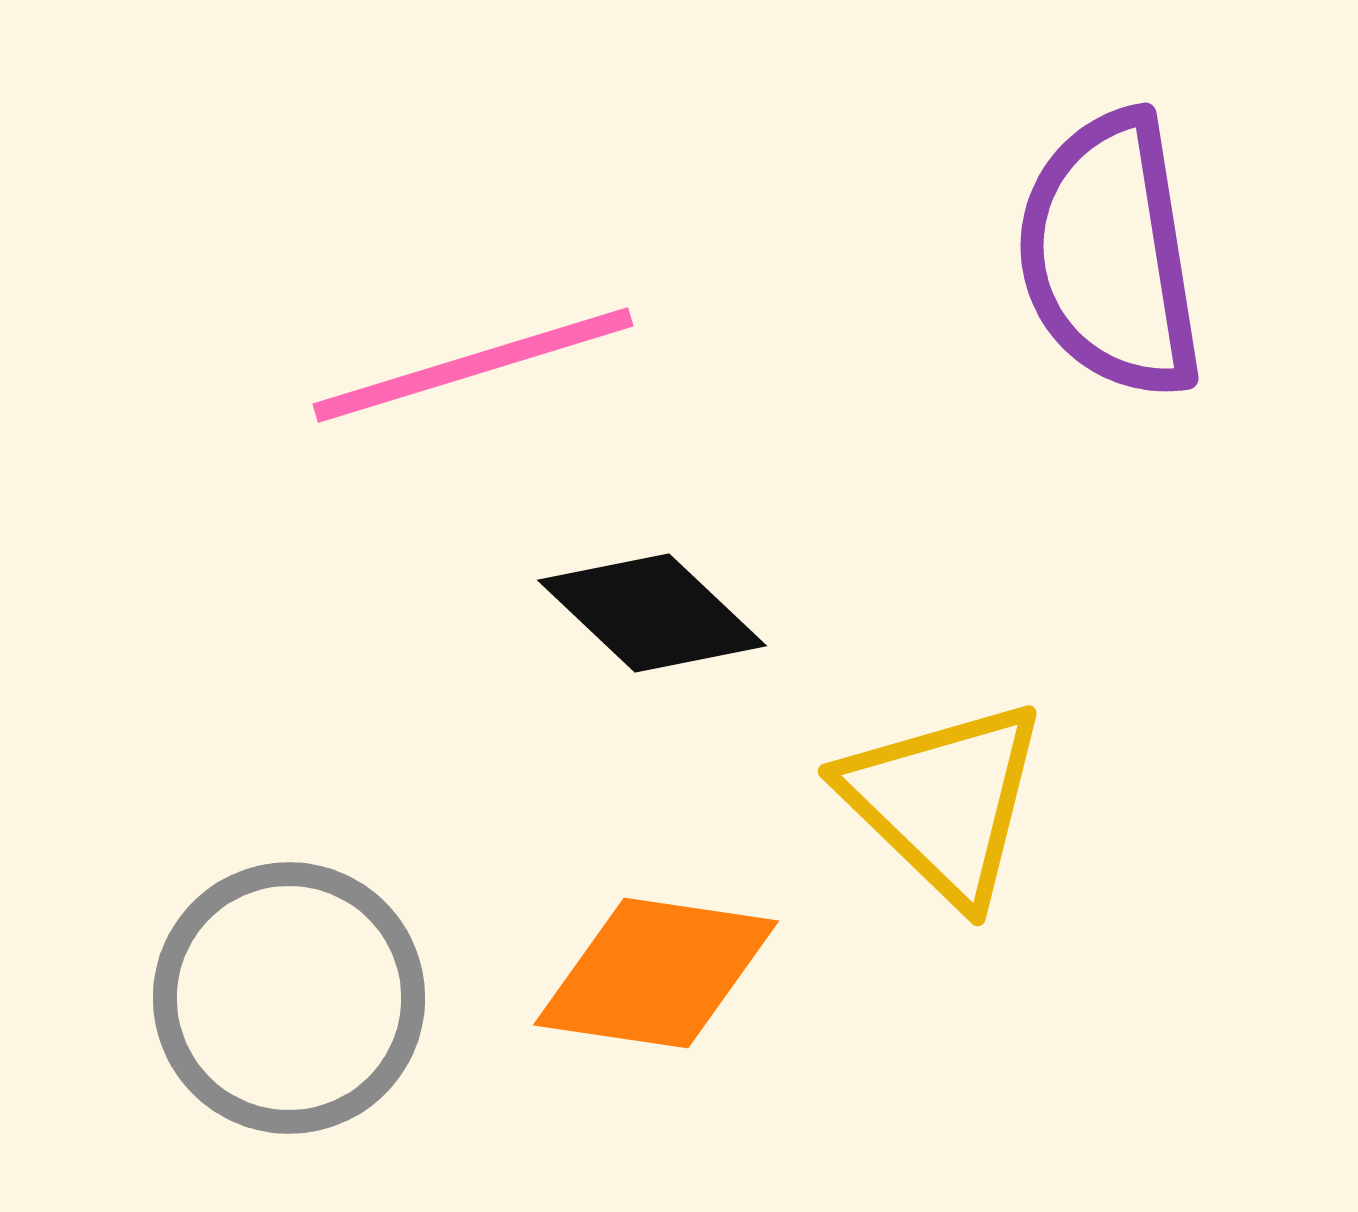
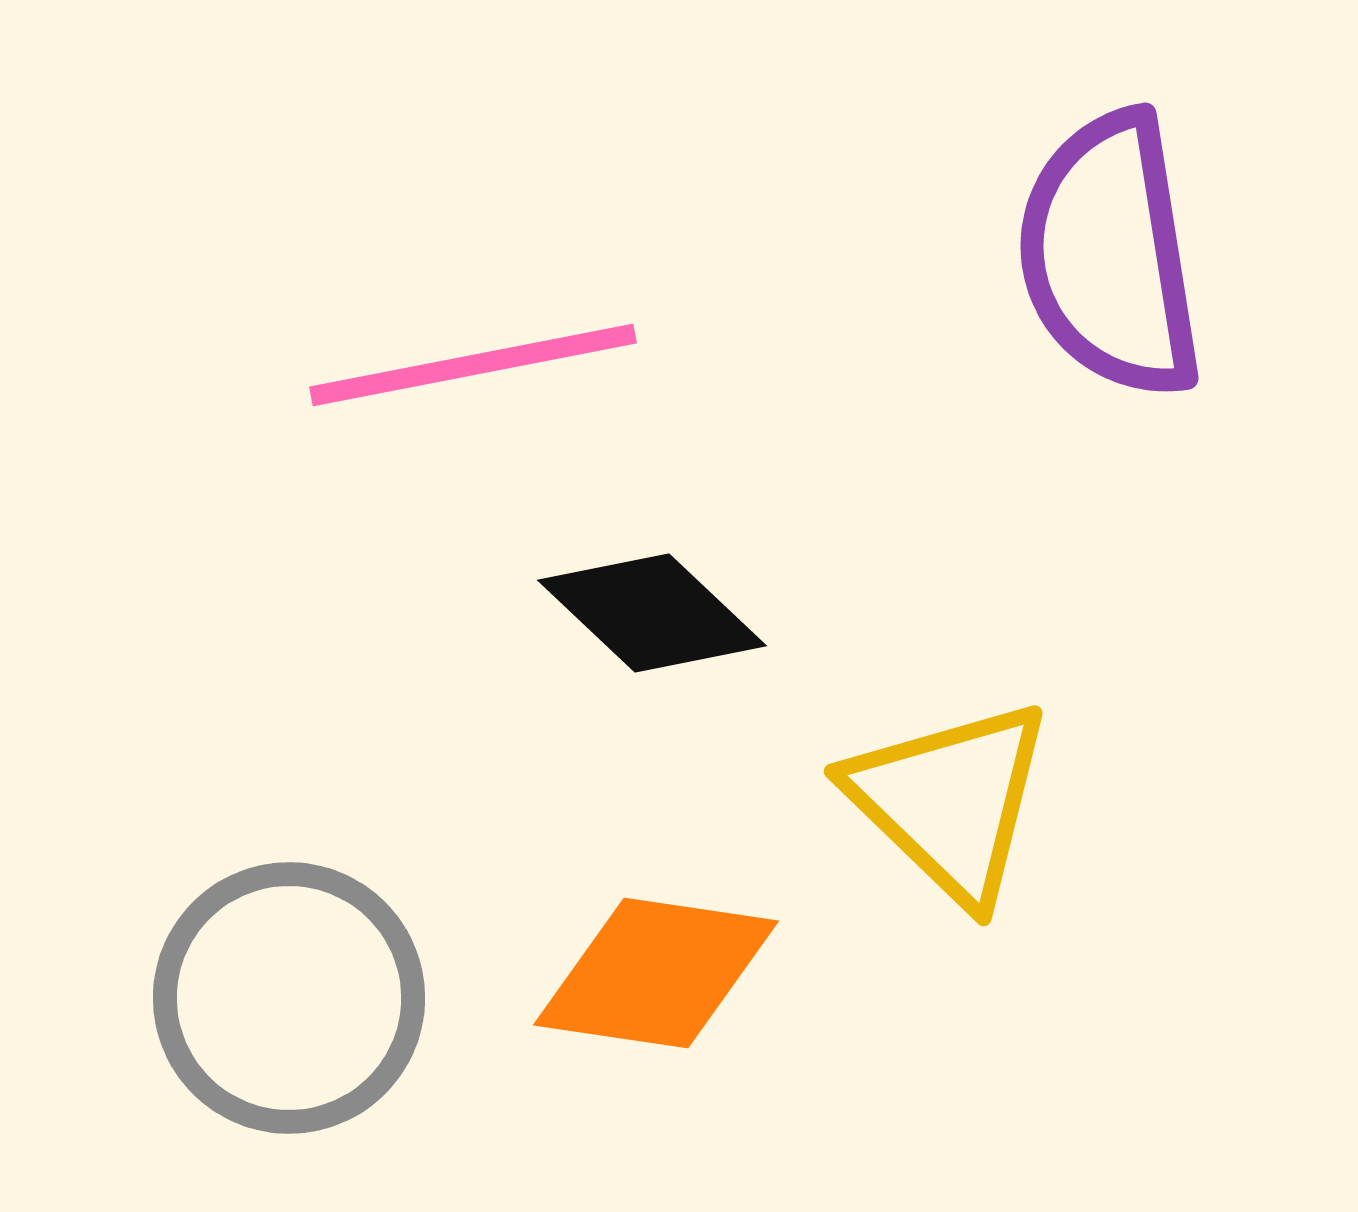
pink line: rotated 6 degrees clockwise
yellow triangle: moved 6 px right
